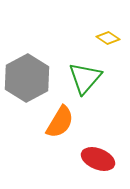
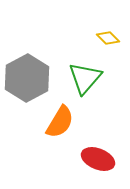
yellow diamond: rotated 10 degrees clockwise
